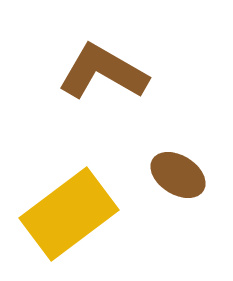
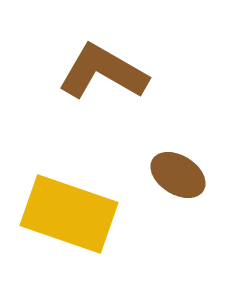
yellow rectangle: rotated 56 degrees clockwise
